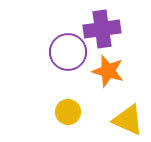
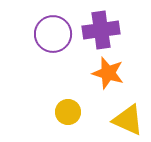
purple cross: moved 1 px left, 1 px down
purple circle: moved 15 px left, 18 px up
orange star: moved 2 px down
